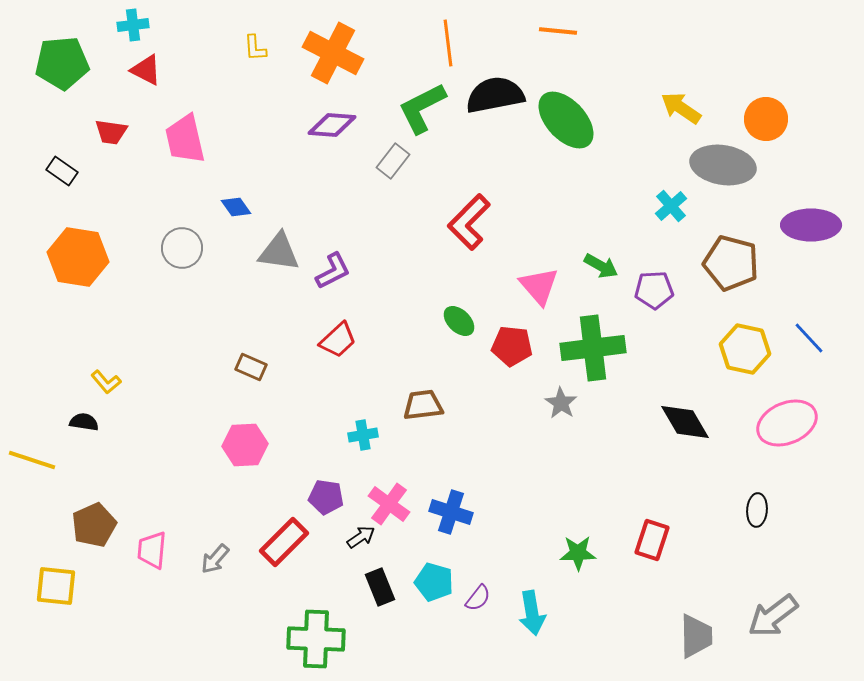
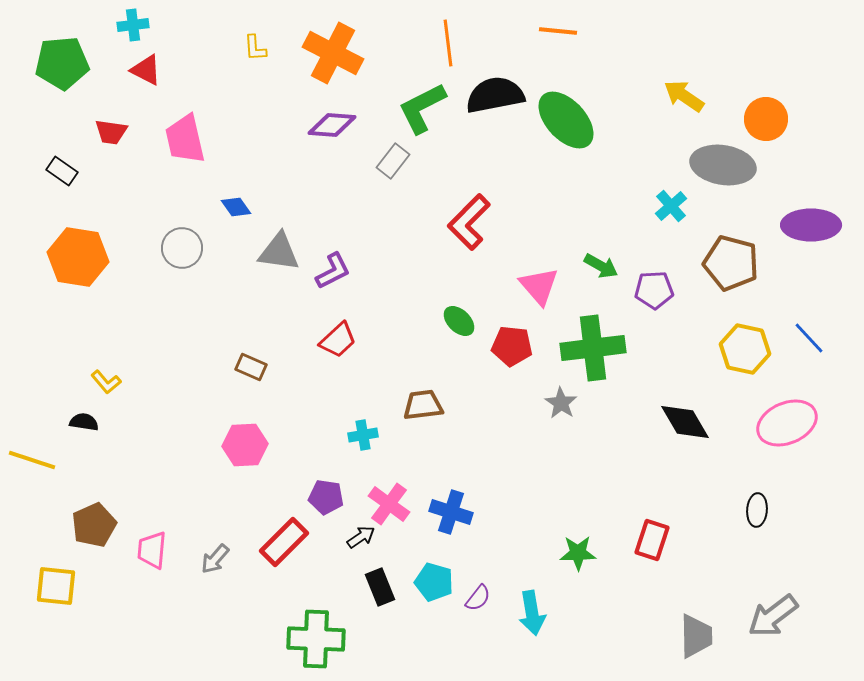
yellow arrow at (681, 108): moved 3 px right, 12 px up
